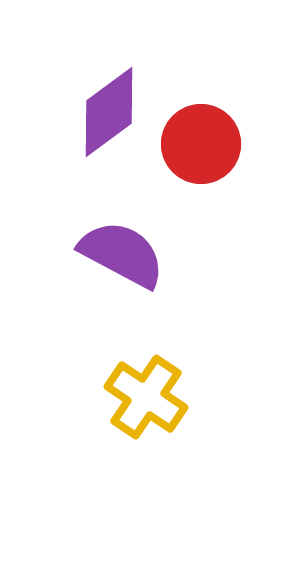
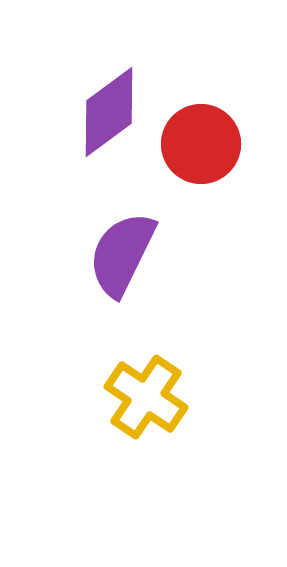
purple semicircle: rotated 92 degrees counterclockwise
